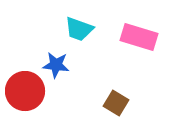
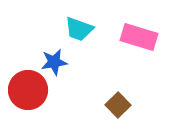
blue star: moved 2 px left, 3 px up; rotated 16 degrees counterclockwise
red circle: moved 3 px right, 1 px up
brown square: moved 2 px right, 2 px down; rotated 15 degrees clockwise
